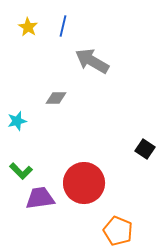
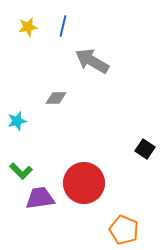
yellow star: rotated 30 degrees clockwise
orange pentagon: moved 6 px right, 1 px up
